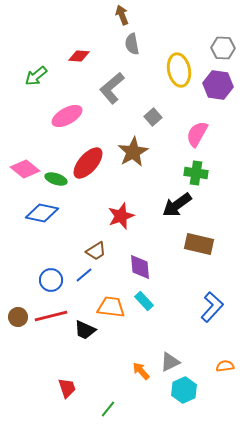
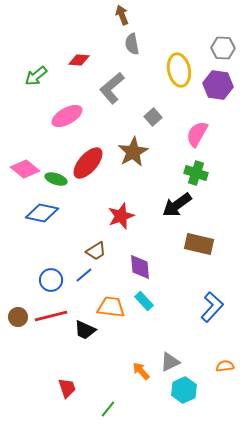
red diamond: moved 4 px down
green cross: rotated 10 degrees clockwise
